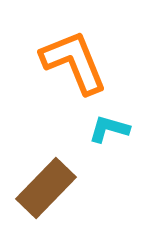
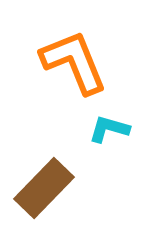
brown rectangle: moved 2 px left
